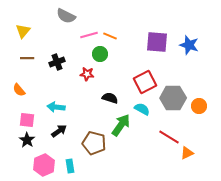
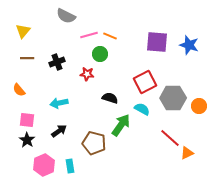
cyan arrow: moved 3 px right, 4 px up; rotated 18 degrees counterclockwise
red line: moved 1 px right, 1 px down; rotated 10 degrees clockwise
